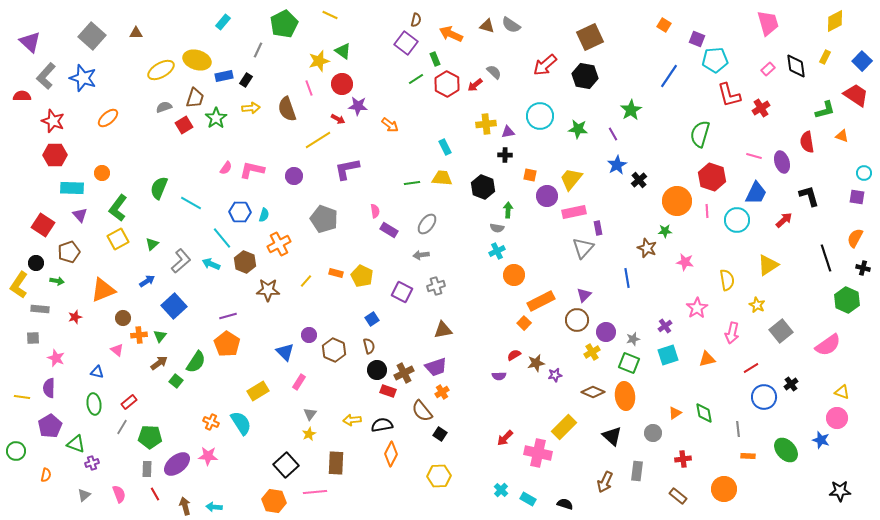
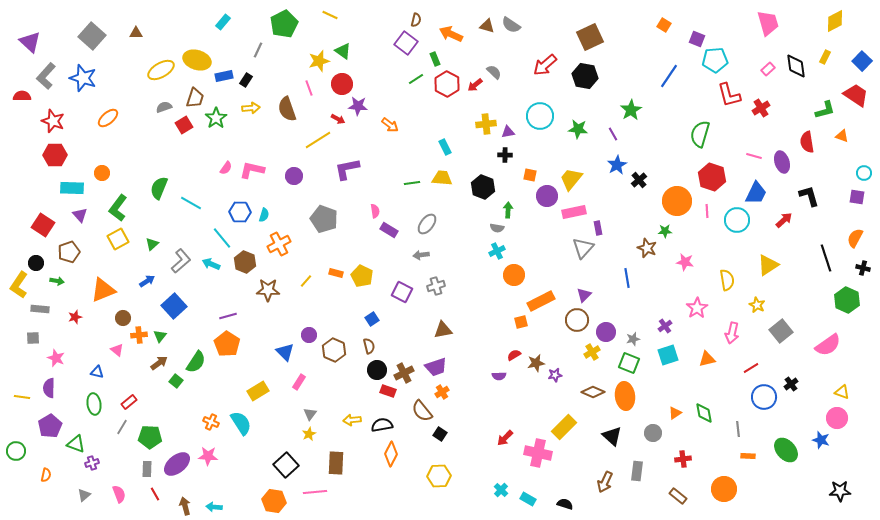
orange square at (524, 323): moved 3 px left, 1 px up; rotated 32 degrees clockwise
